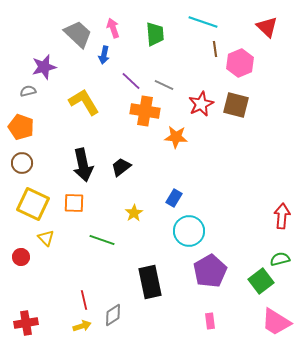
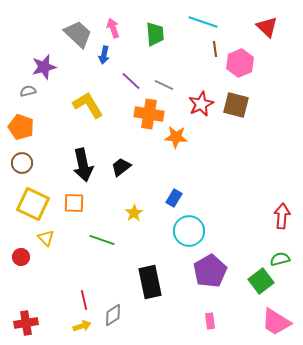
yellow L-shape: moved 4 px right, 3 px down
orange cross: moved 4 px right, 3 px down
